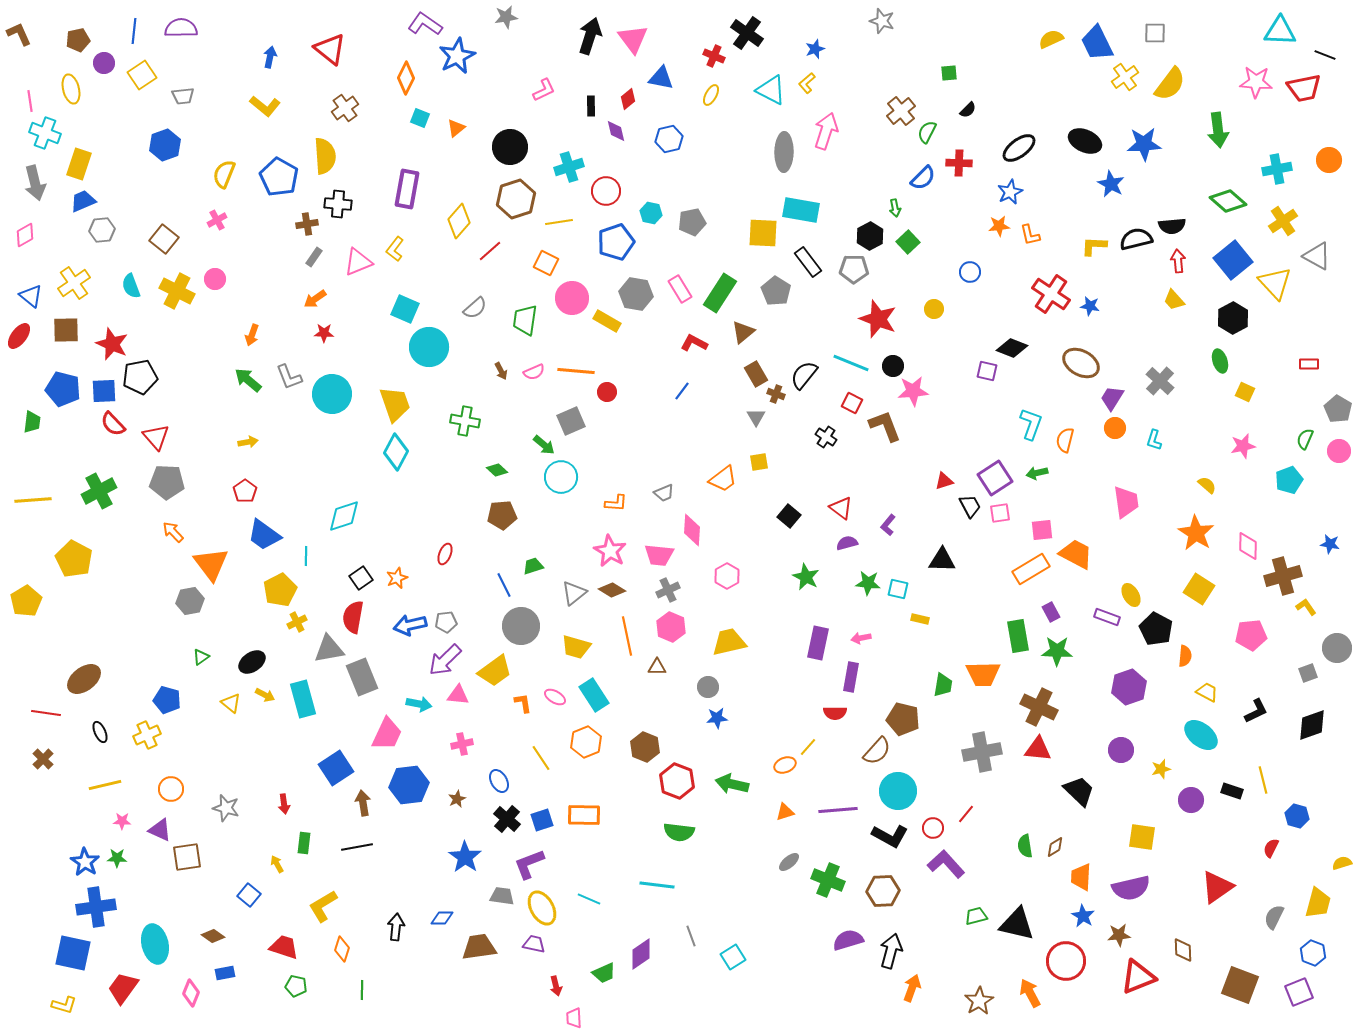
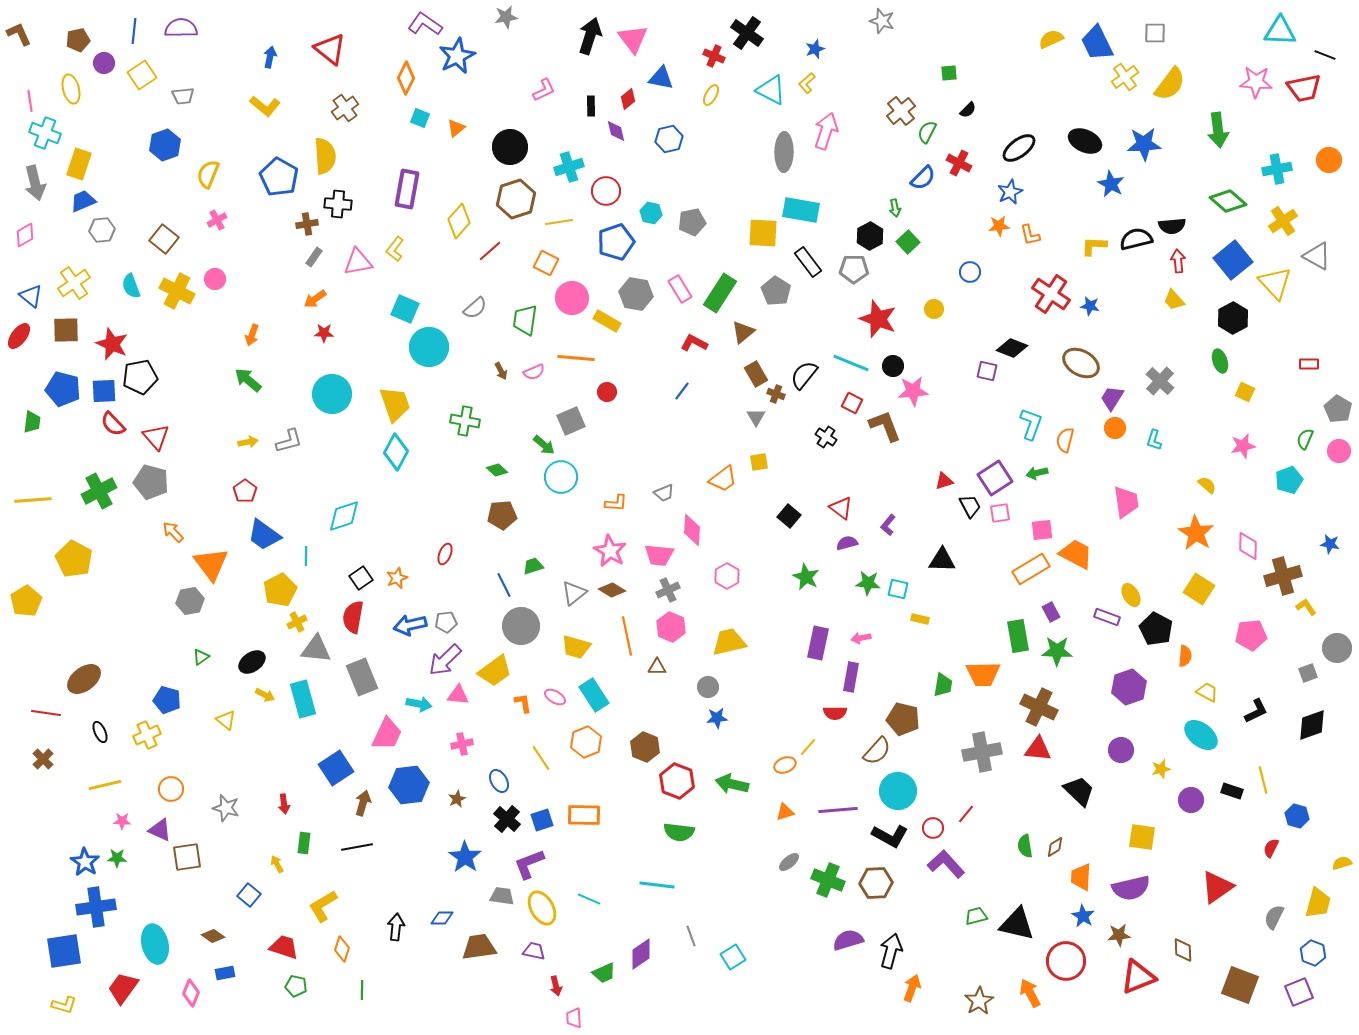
red cross at (959, 163): rotated 25 degrees clockwise
yellow semicircle at (224, 174): moved 16 px left
pink triangle at (358, 262): rotated 12 degrees clockwise
orange line at (576, 371): moved 13 px up
gray L-shape at (289, 377): moved 64 px down; rotated 84 degrees counterclockwise
gray pentagon at (167, 482): moved 16 px left; rotated 12 degrees clockwise
gray triangle at (329, 649): moved 13 px left; rotated 16 degrees clockwise
yellow triangle at (231, 703): moved 5 px left, 17 px down
brown arrow at (363, 803): rotated 25 degrees clockwise
brown hexagon at (883, 891): moved 7 px left, 8 px up
purple trapezoid at (534, 944): moved 7 px down
blue square at (73, 953): moved 9 px left, 2 px up; rotated 21 degrees counterclockwise
